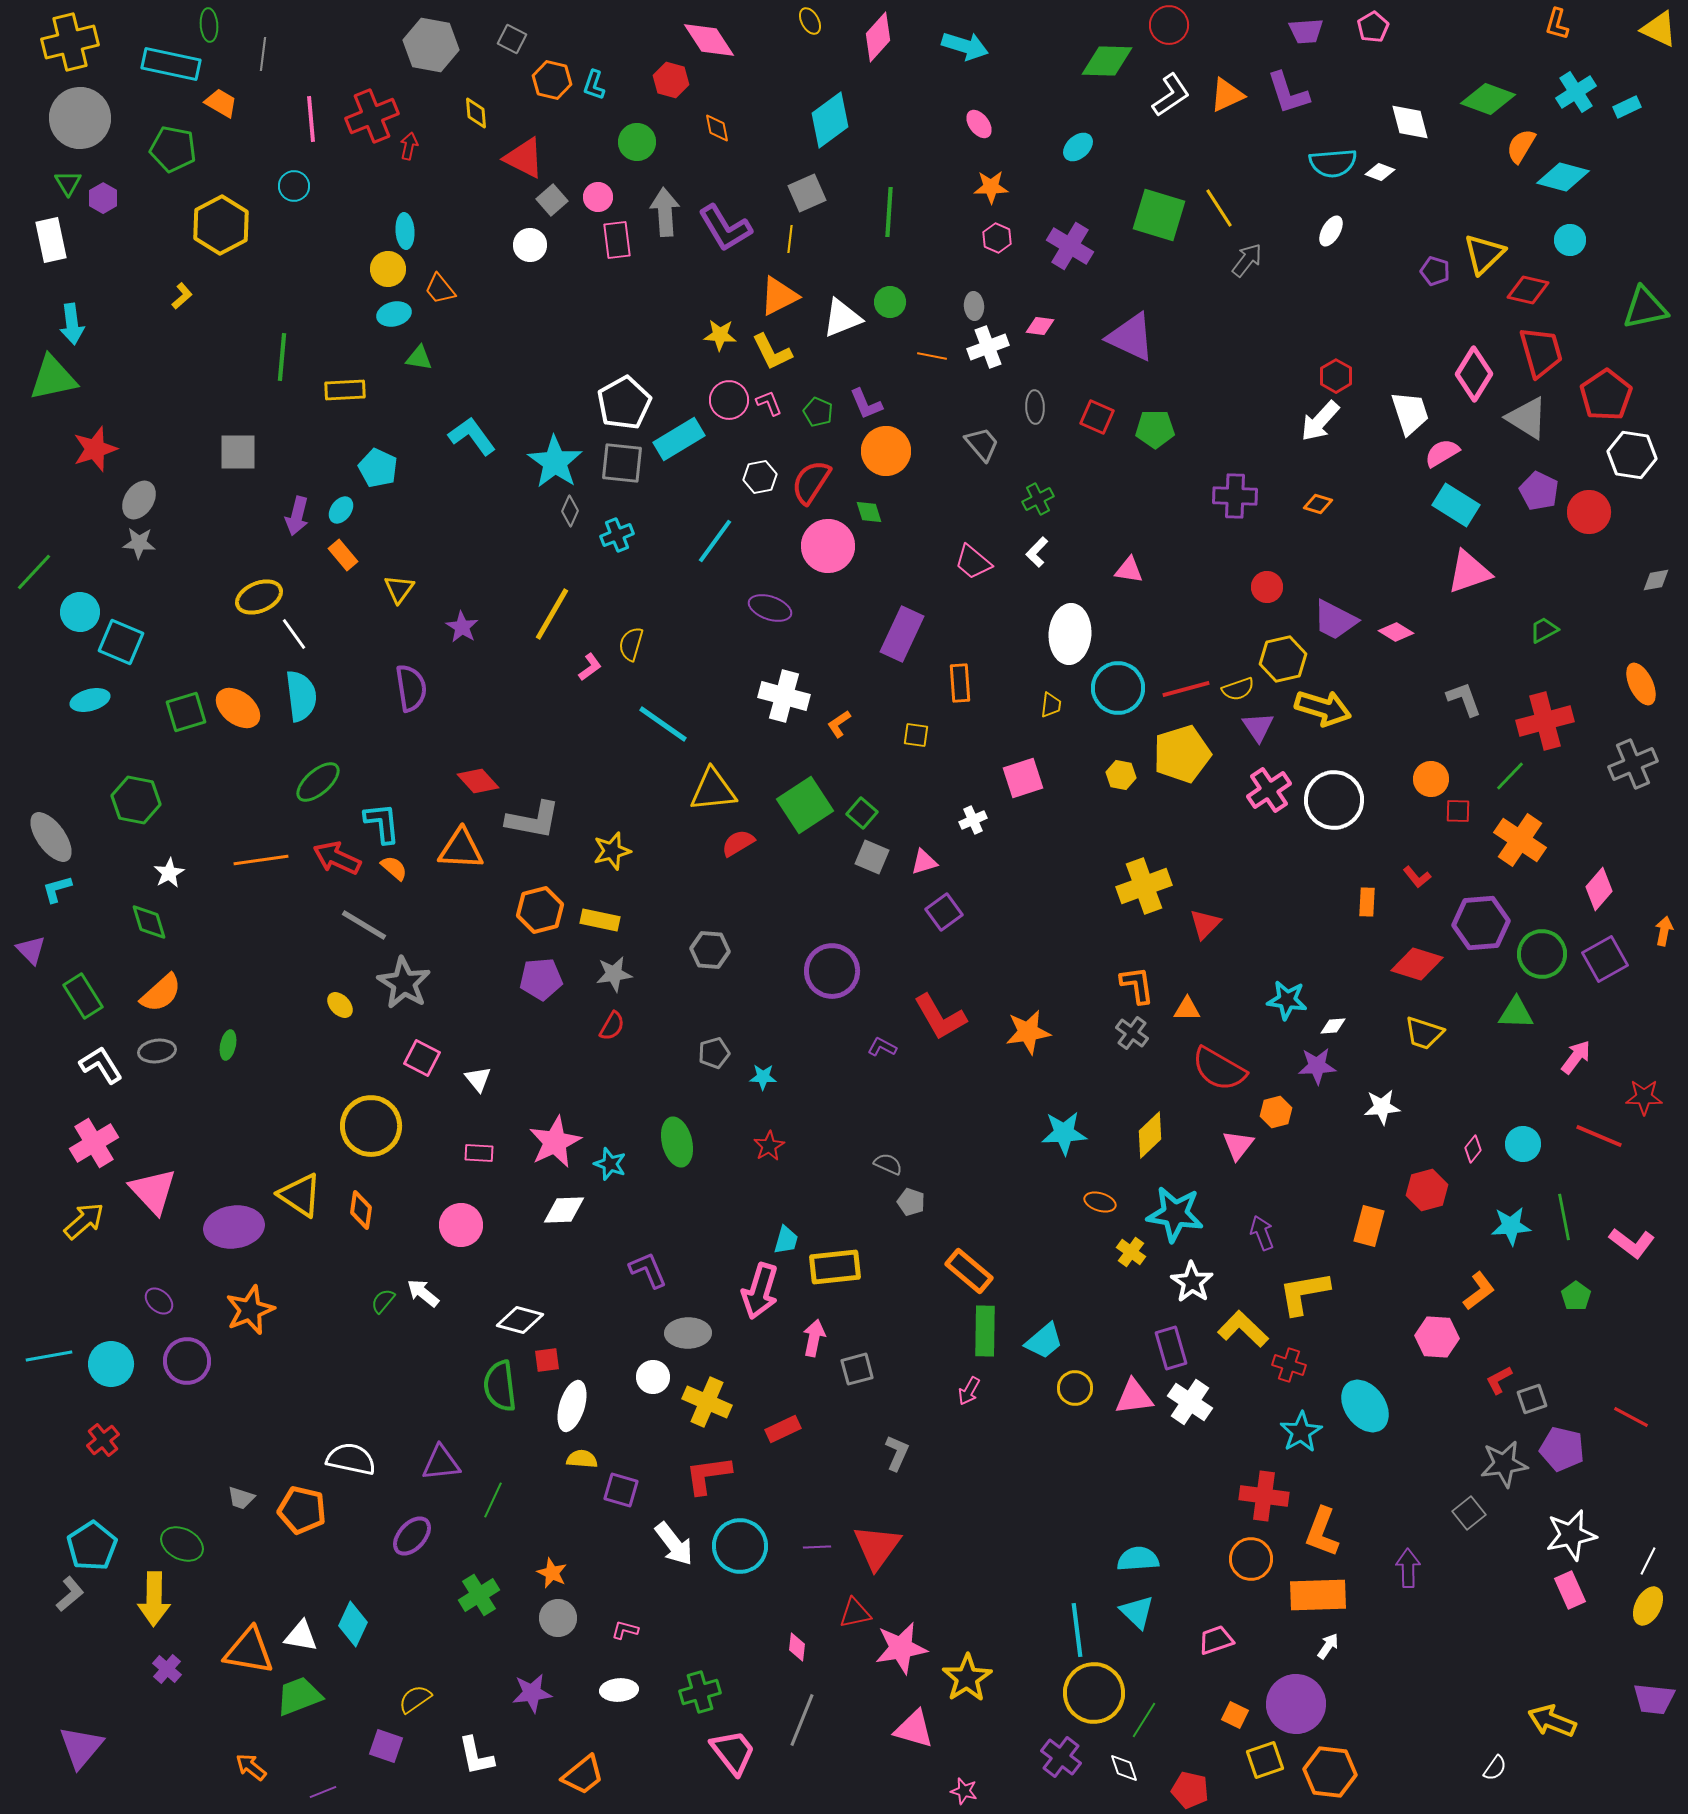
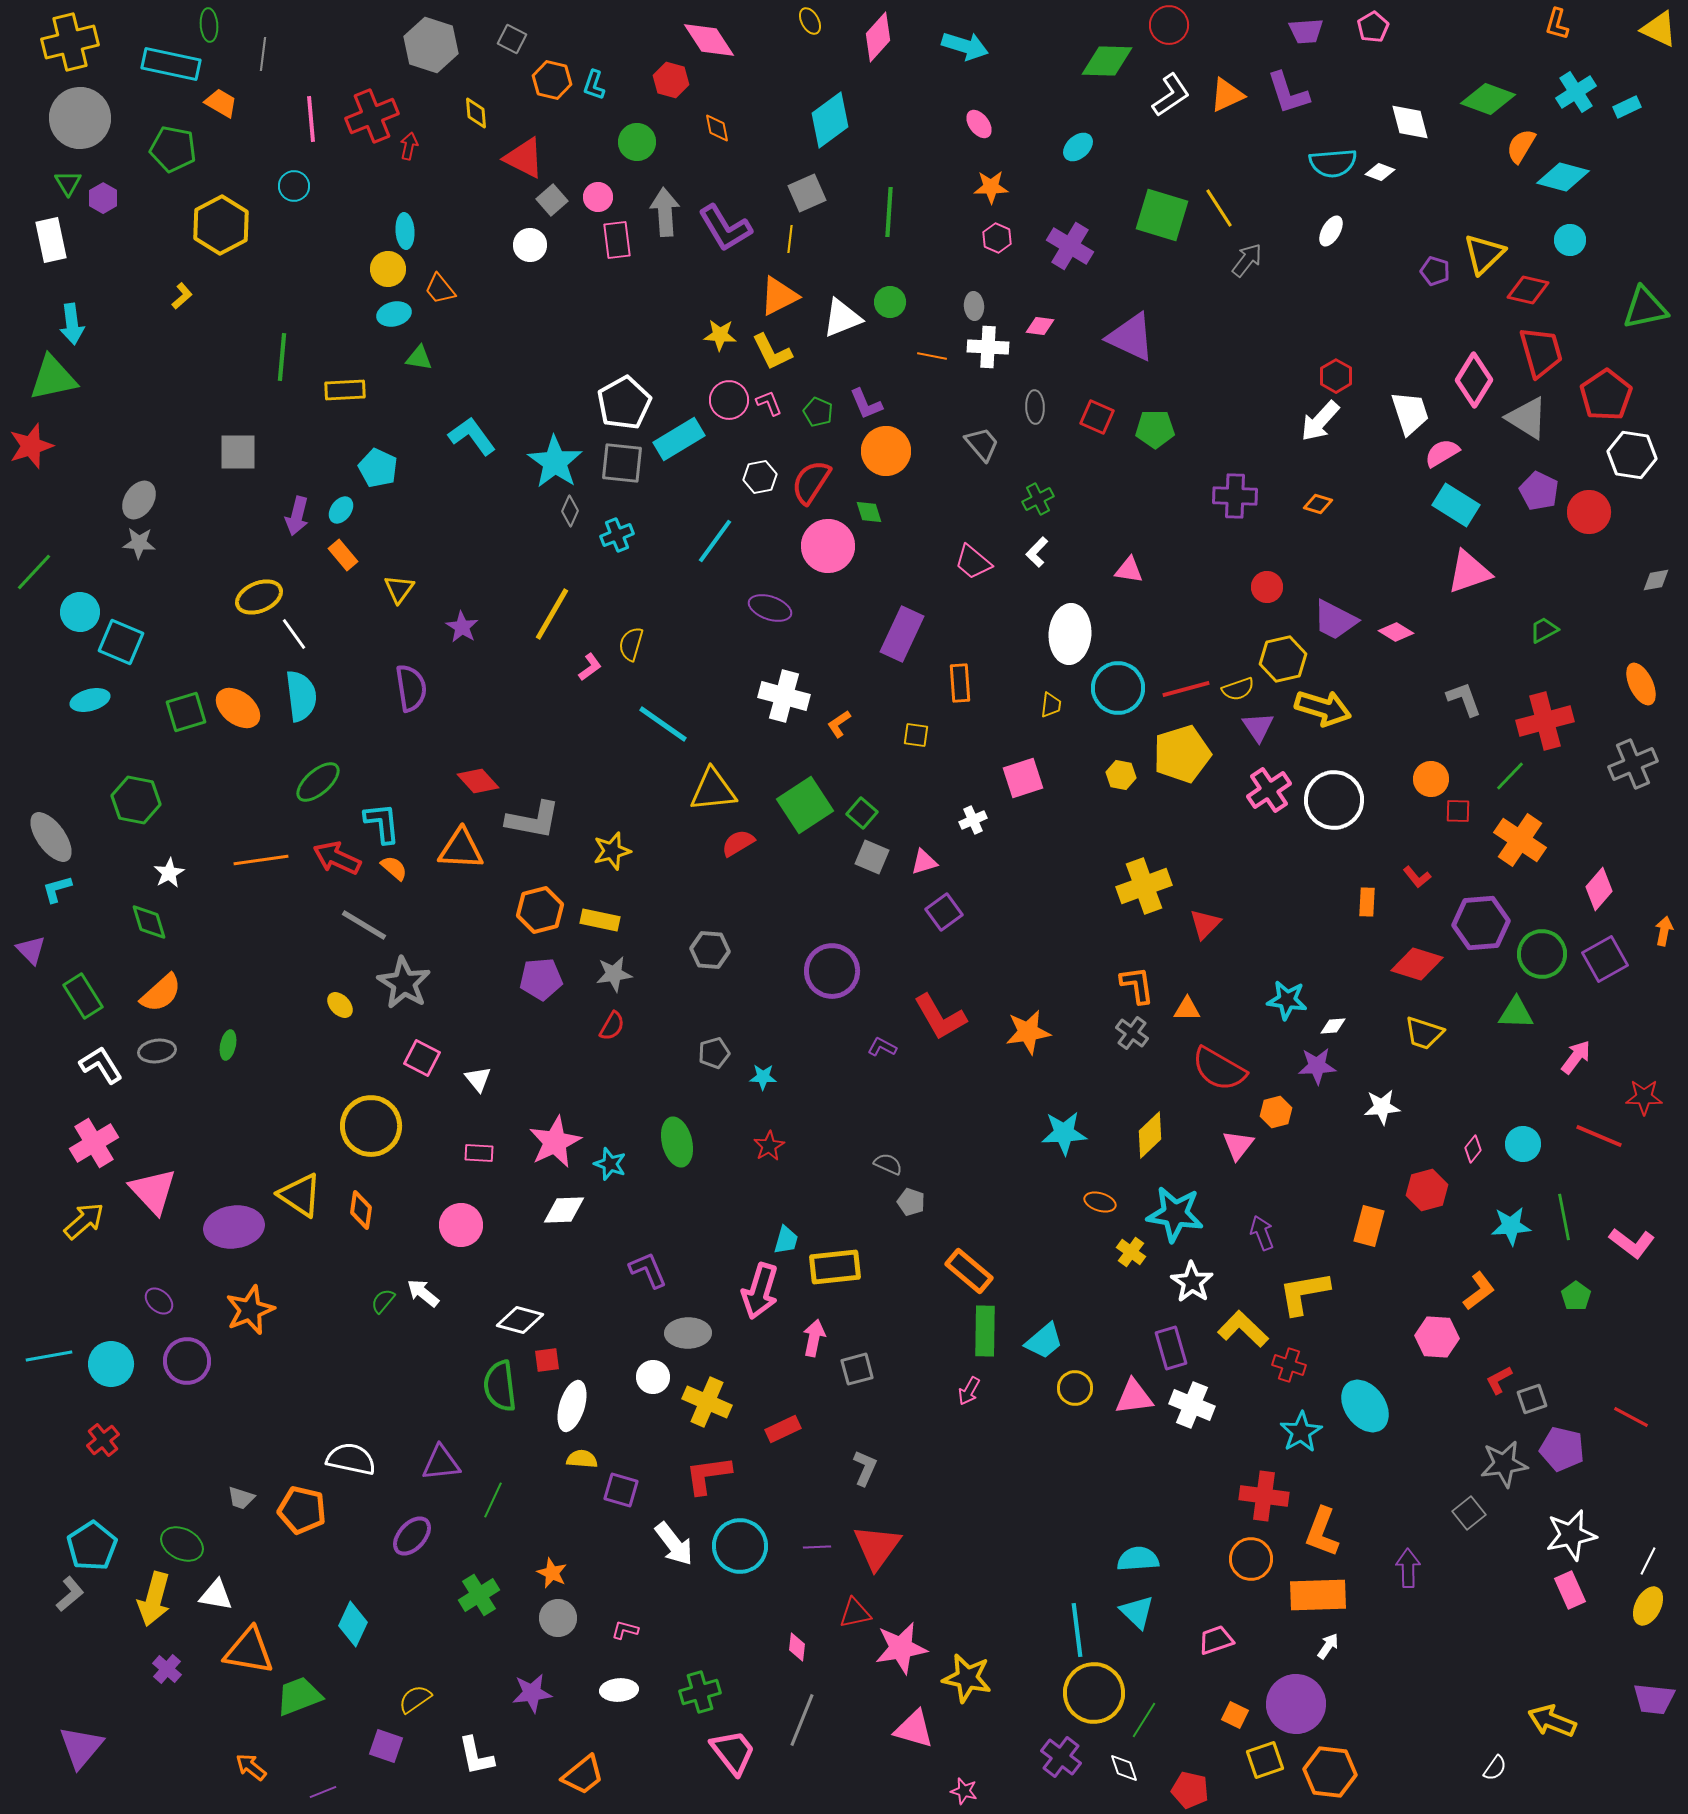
gray hexagon at (431, 45): rotated 8 degrees clockwise
green square at (1159, 215): moved 3 px right
white cross at (988, 347): rotated 24 degrees clockwise
pink diamond at (1474, 374): moved 6 px down
red star at (95, 449): moved 64 px left, 3 px up
white cross at (1190, 1402): moved 2 px right, 3 px down; rotated 12 degrees counterclockwise
gray L-shape at (897, 1453): moved 32 px left, 15 px down
yellow arrow at (154, 1599): rotated 14 degrees clockwise
white triangle at (301, 1636): moved 85 px left, 41 px up
yellow star at (967, 1678): rotated 27 degrees counterclockwise
